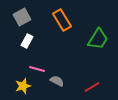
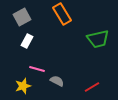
orange rectangle: moved 6 px up
green trapezoid: rotated 45 degrees clockwise
